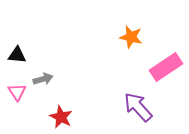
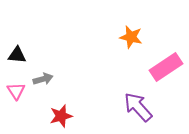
pink triangle: moved 1 px left, 1 px up
red star: moved 1 px up; rotated 30 degrees clockwise
